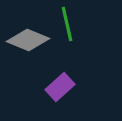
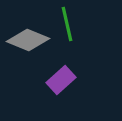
purple rectangle: moved 1 px right, 7 px up
